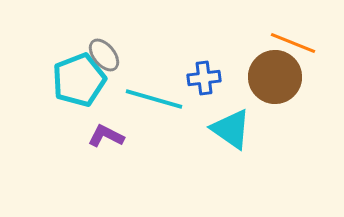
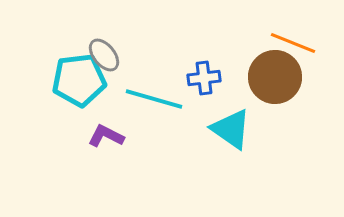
cyan pentagon: rotated 14 degrees clockwise
